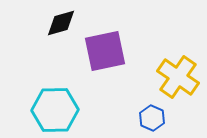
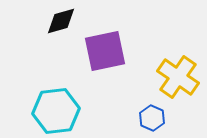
black diamond: moved 2 px up
cyan hexagon: moved 1 px right, 1 px down; rotated 6 degrees counterclockwise
